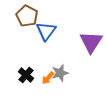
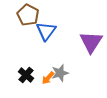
brown pentagon: moved 1 px right, 1 px up
